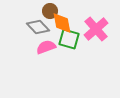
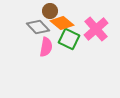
orange diamond: rotated 40 degrees counterclockwise
green square: rotated 10 degrees clockwise
pink semicircle: rotated 120 degrees clockwise
